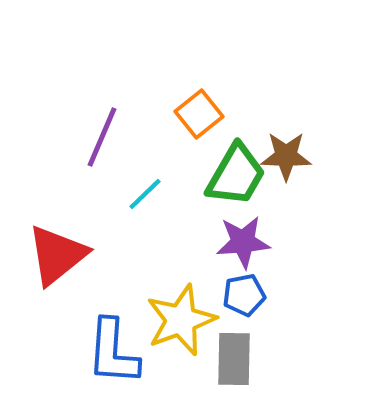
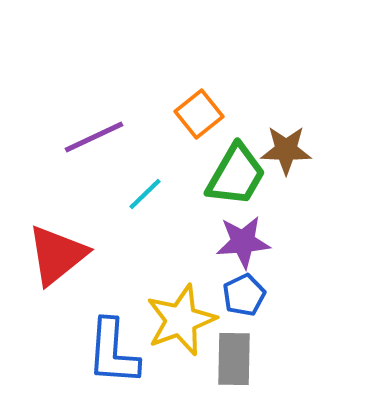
purple line: moved 8 px left; rotated 42 degrees clockwise
brown star: moved 6 px up
blue pentagon: rotated 15 degrees counterclockwise
